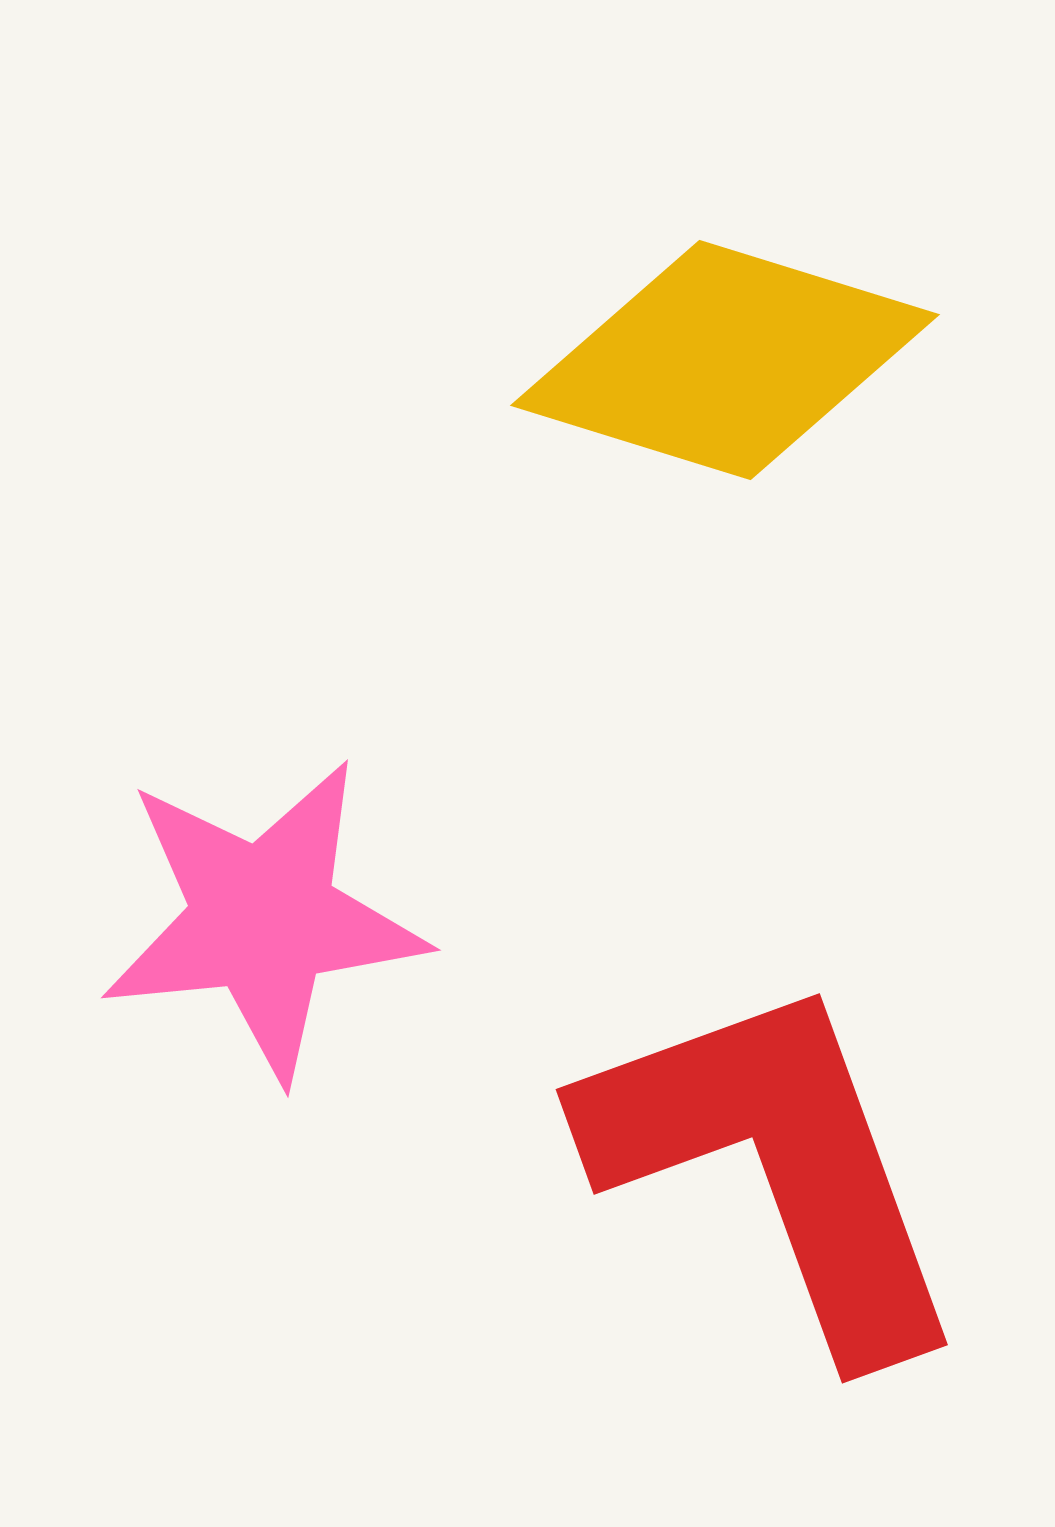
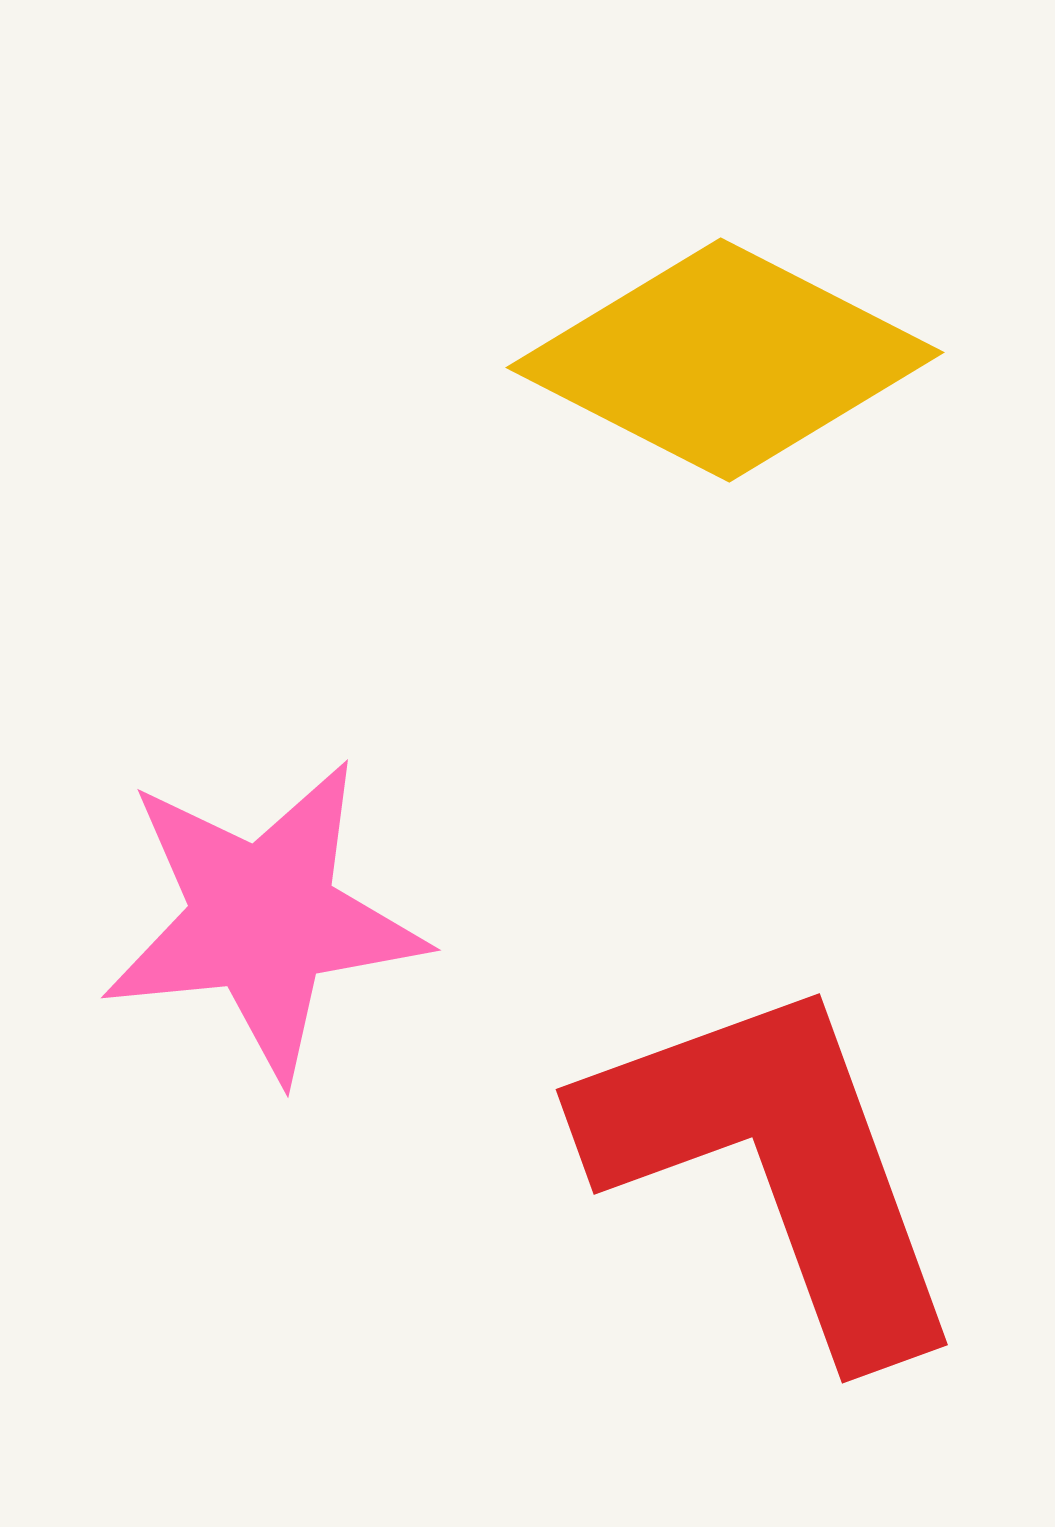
yellow diamond: rotated 10 degrees clockwise
